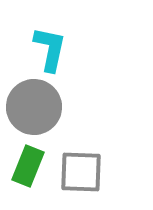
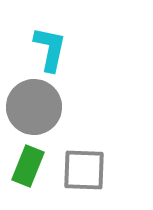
gray square: moved 3 px right, 2 px up
